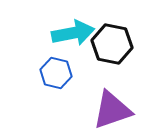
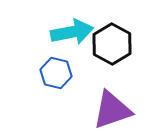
cyan arrow: moved 1 px left, 1 px up
black hexagon: rotated 18 degrees clockwise
